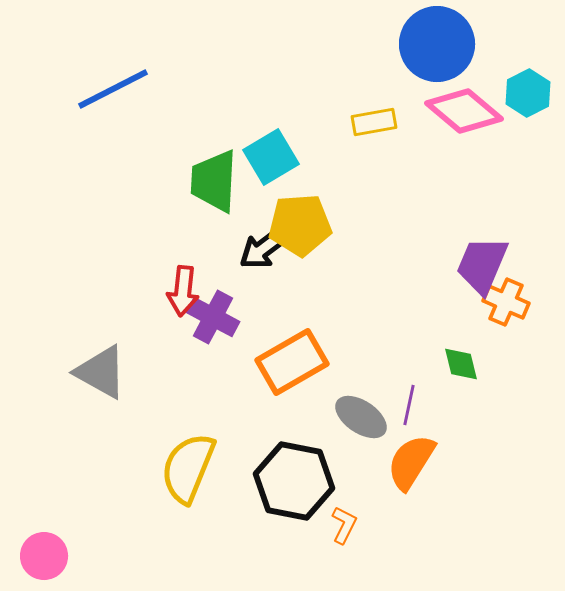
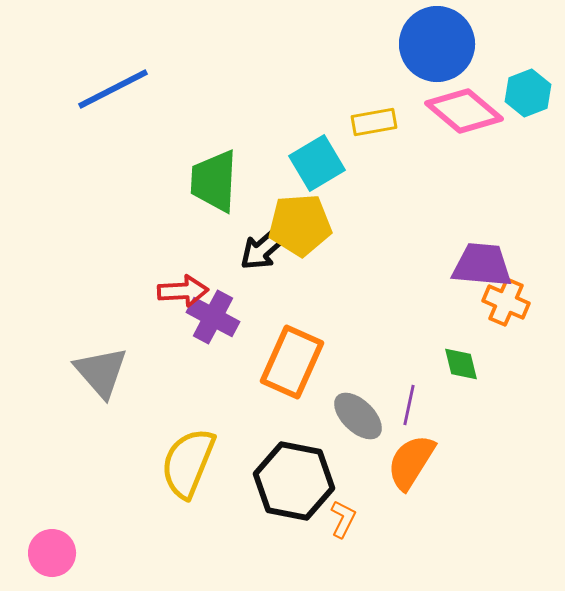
cyan hexagon: rotated 6 degrees clockwise
cyan square: moved 46 px right, 6 px down
black arrow: rotated 4 degrees counterclockwise
purple trapezoid: rotated 72 degrees clockwise
red arrow: rotated 99 degrees counterclockwise
orange rectangle: rotated 36 degrees counterclockwise
gray triangle: rotated 20 degrees clockwise
gray ellipse: moved 3 px left, 1 px up; rotated 10 degrees clockwise
yellow semicircle: moved 5 px up
orange L-shape: moved 1 px left, 6 px up
pink circle: moved 8 px right, 3 px up
